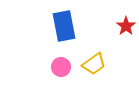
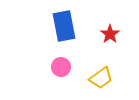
red star: moved 16 px left, 8 px down
yellow trapezoid: moved 7 px right, 14 px down
